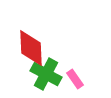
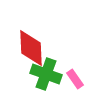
green cross: rotated 8 degrees counterclockwise
